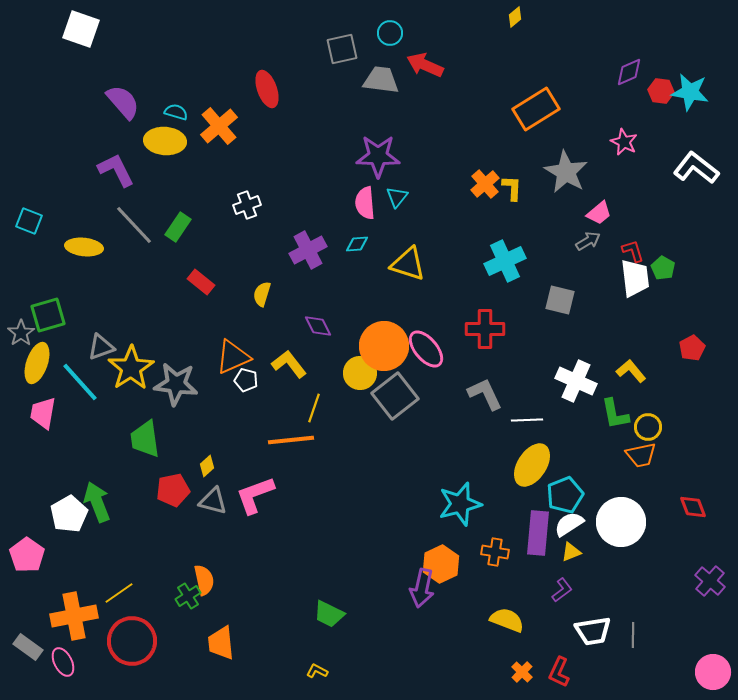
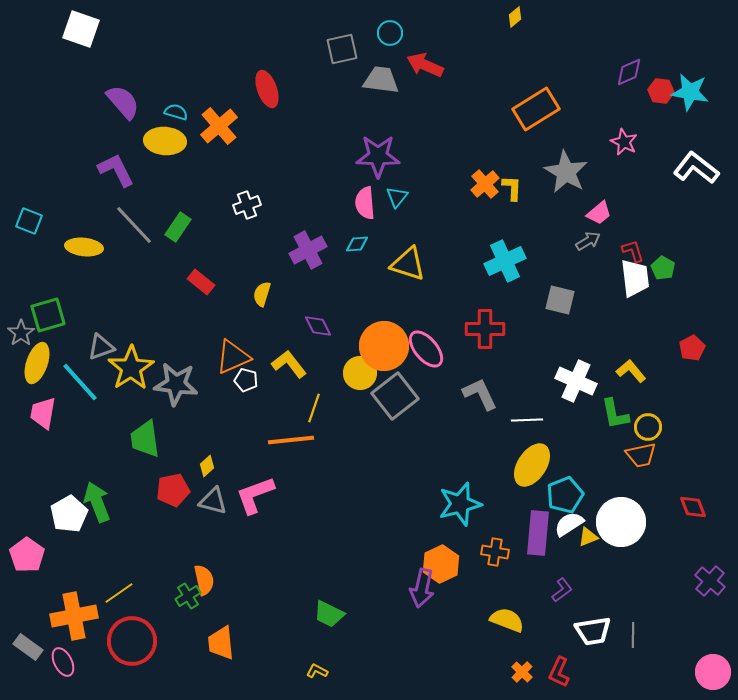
gray L-shape at (485, 394): moved 5 px left
yellow triangle at (571, 552): moved 17 px right, 15 px up
